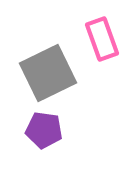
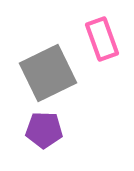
purple pentagon: rotated 6 degrees counterclockwise
